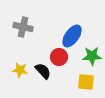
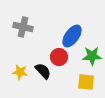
yellow star: moved 2 px down
